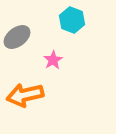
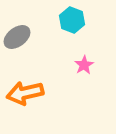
pink star: moved 31 px right, 5 px down
orange arrow: moved 2 px up
